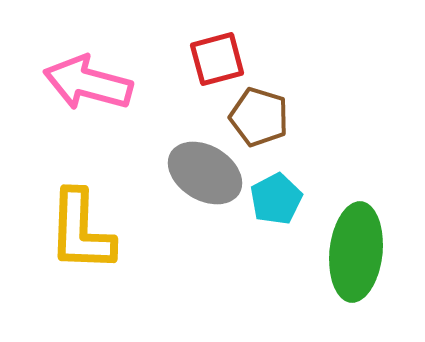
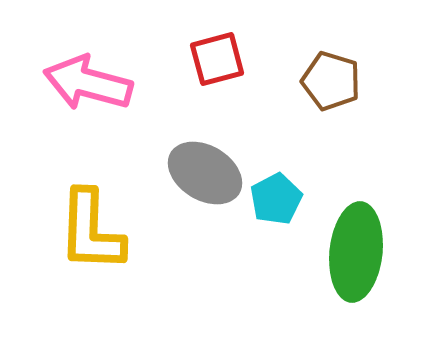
brown pentagon: moved 72 px right, 36 px up
yellow L-shape: moved 10 px right
